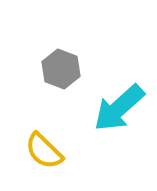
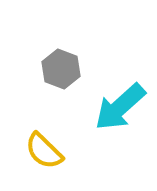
cyan arrow: moved 1 px right, 1 px up
